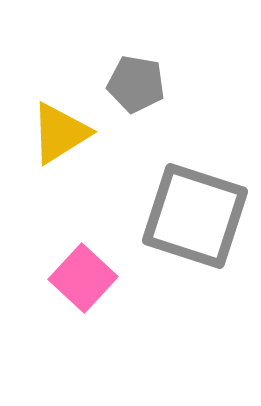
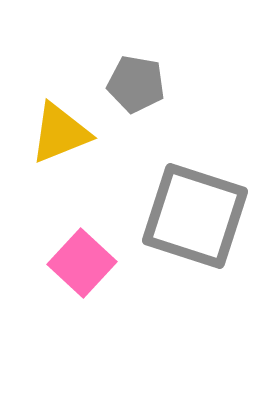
yellow triangle: rotated 10 degrees clockwise
pink square: moved 1 px left, 15 px up
